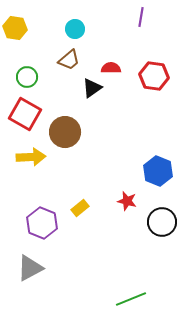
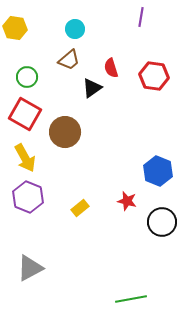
red semicircle: rotated 108 degrees counterclockwise
yellow arrow: moved 6 px left, 1 px down; rotated 64 degrees clockwise
purple hexagon: moved 14 px left, 26 px up
green line: rotated 12 degrees clockwise
